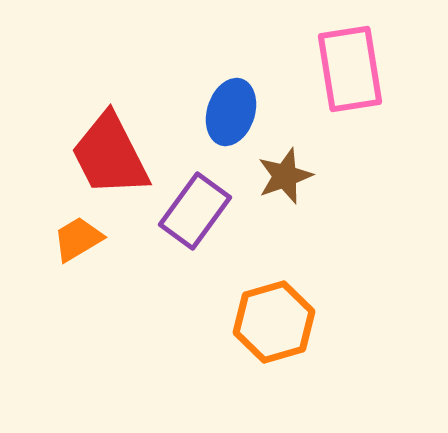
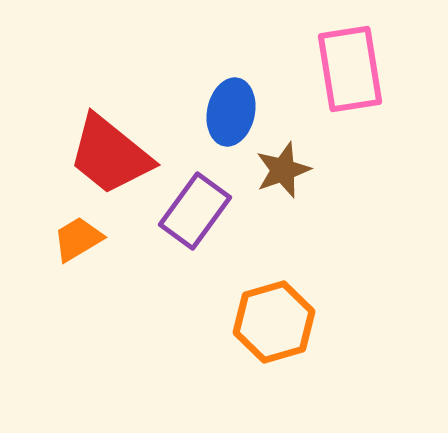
blue ellipse: rotated 6 degrees counterclockwise
red trapezoid: rotated 24 degrees counterclockwise
brown star: moved 2 px left, 6 px up
